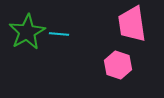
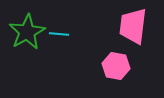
pink trapezoid: moved 1 px right, 2 px down; rotated 15 degrees clockwise
pink hexagon: moved 2 px left, 1 px down; rotated 8 degrees counterclockwise
